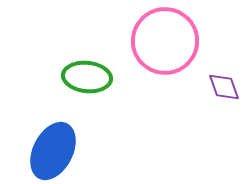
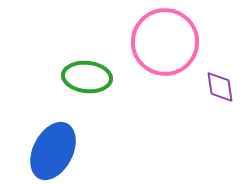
pink circle: moved 1 px down
purple diamond: moved 4 px left; rotated 12 degrees clockwise
